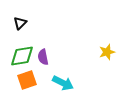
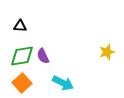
black triangle: moved 3 px down; rotated 48 degrees clockwise
purple semicircle: moved 1 px up; rotated 14 degrees counterclockwise
orange square: moved 5 px left, 3 px down; rotated 24 degrees counterclockwise
